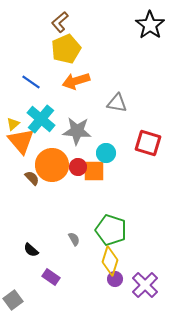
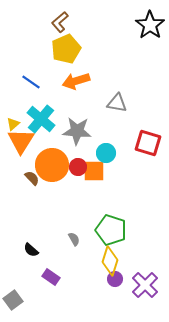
orange triangle: rotated 12 degrees clockwise
